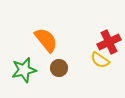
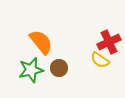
orange semicircle: moved 5 px left, 2 px down
green star: moved 7 px right
